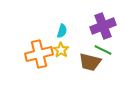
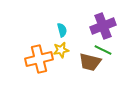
cyan semicircle: moved 1 px up; rotated 32 degrees counterclockwise
yellow star: rotated 28 degrees clockwise
orange cross: moved 5 px down
